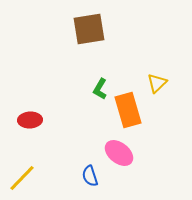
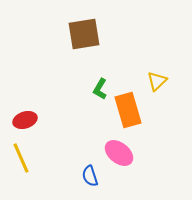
brown square: moved 5 px left, 5 px down
yellow triangle: moved 2 px up
red ellipse: moved 5 px left; rotated 15 degrees counterclockwise
yellow line: moved 1 px left, 20 px up; rotated 68 degrees counterclockwise
